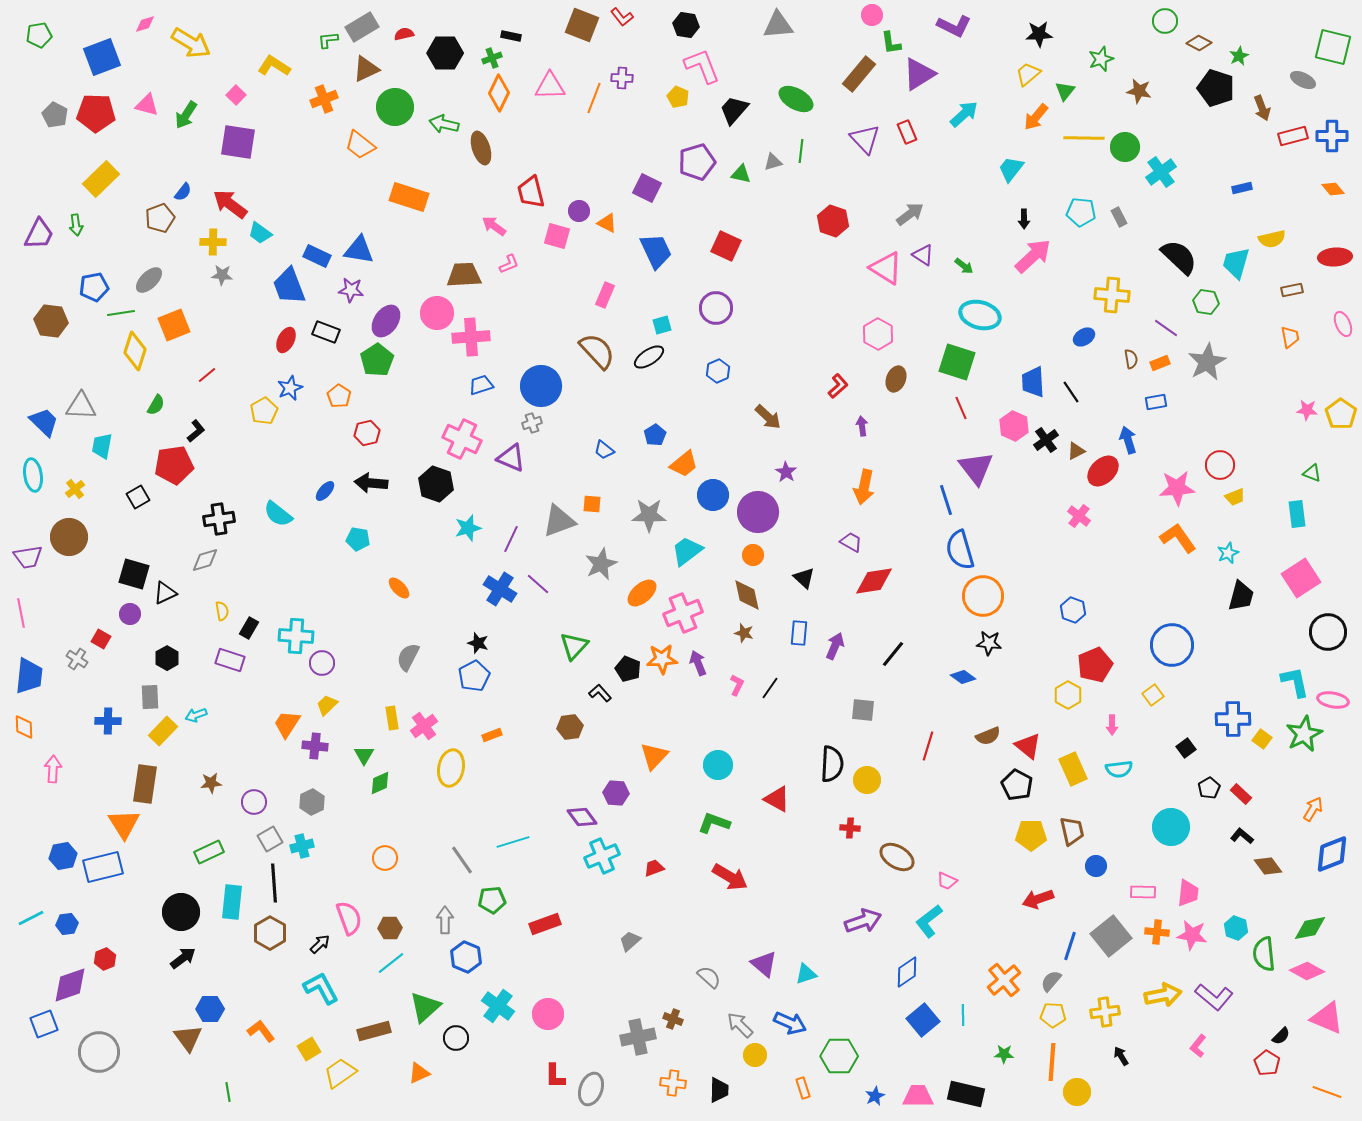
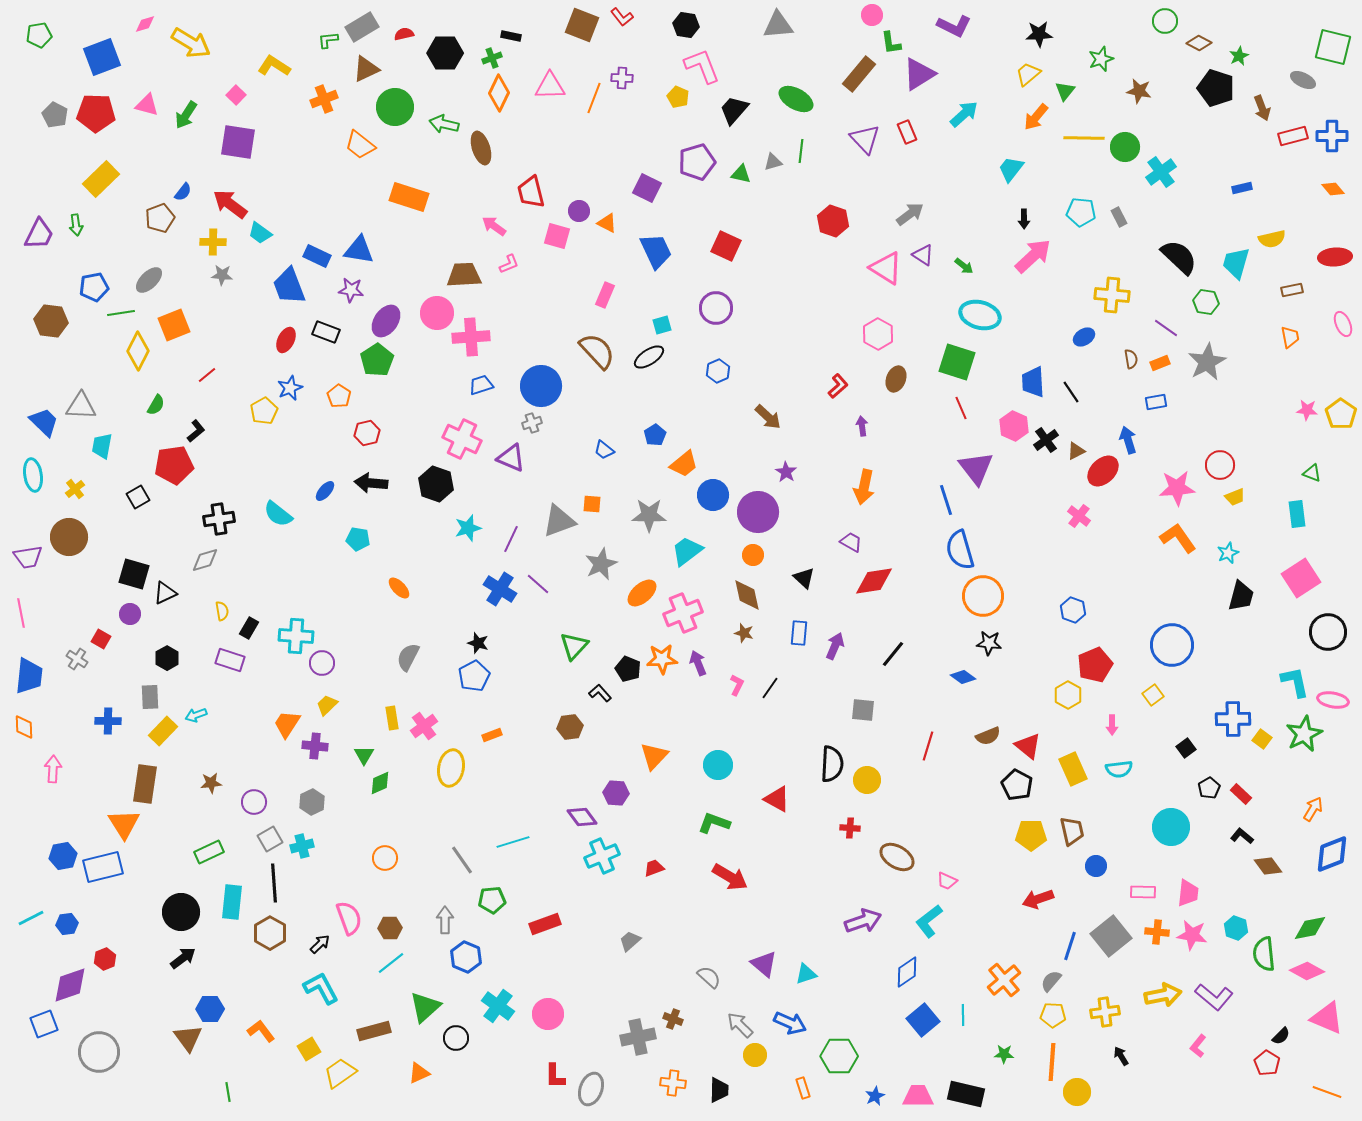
yellow diamond at (135, 351): moved 3 px right; rotated 9 degrees clockwise
